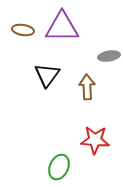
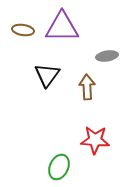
gray ellipse: moved 2 px left
